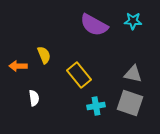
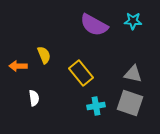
yellow rectangle: moved 2 px right, 2 px up
